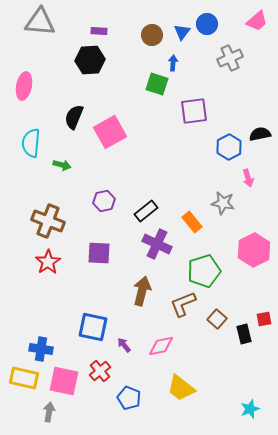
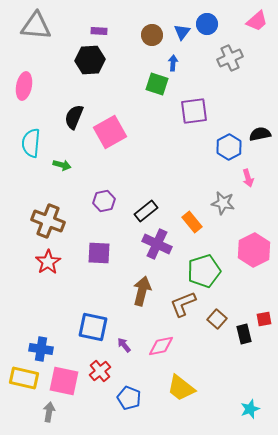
gray triangle at (40, 22): moved 4 px left, 4 px down
